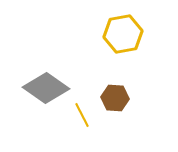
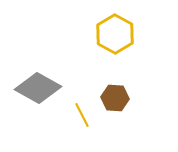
yellow hexagon: moved 8 px left; rotated 21 degrees counterclockwise
gray diamond: moved 8 px left; rotated 6 degrees counterclockwise
